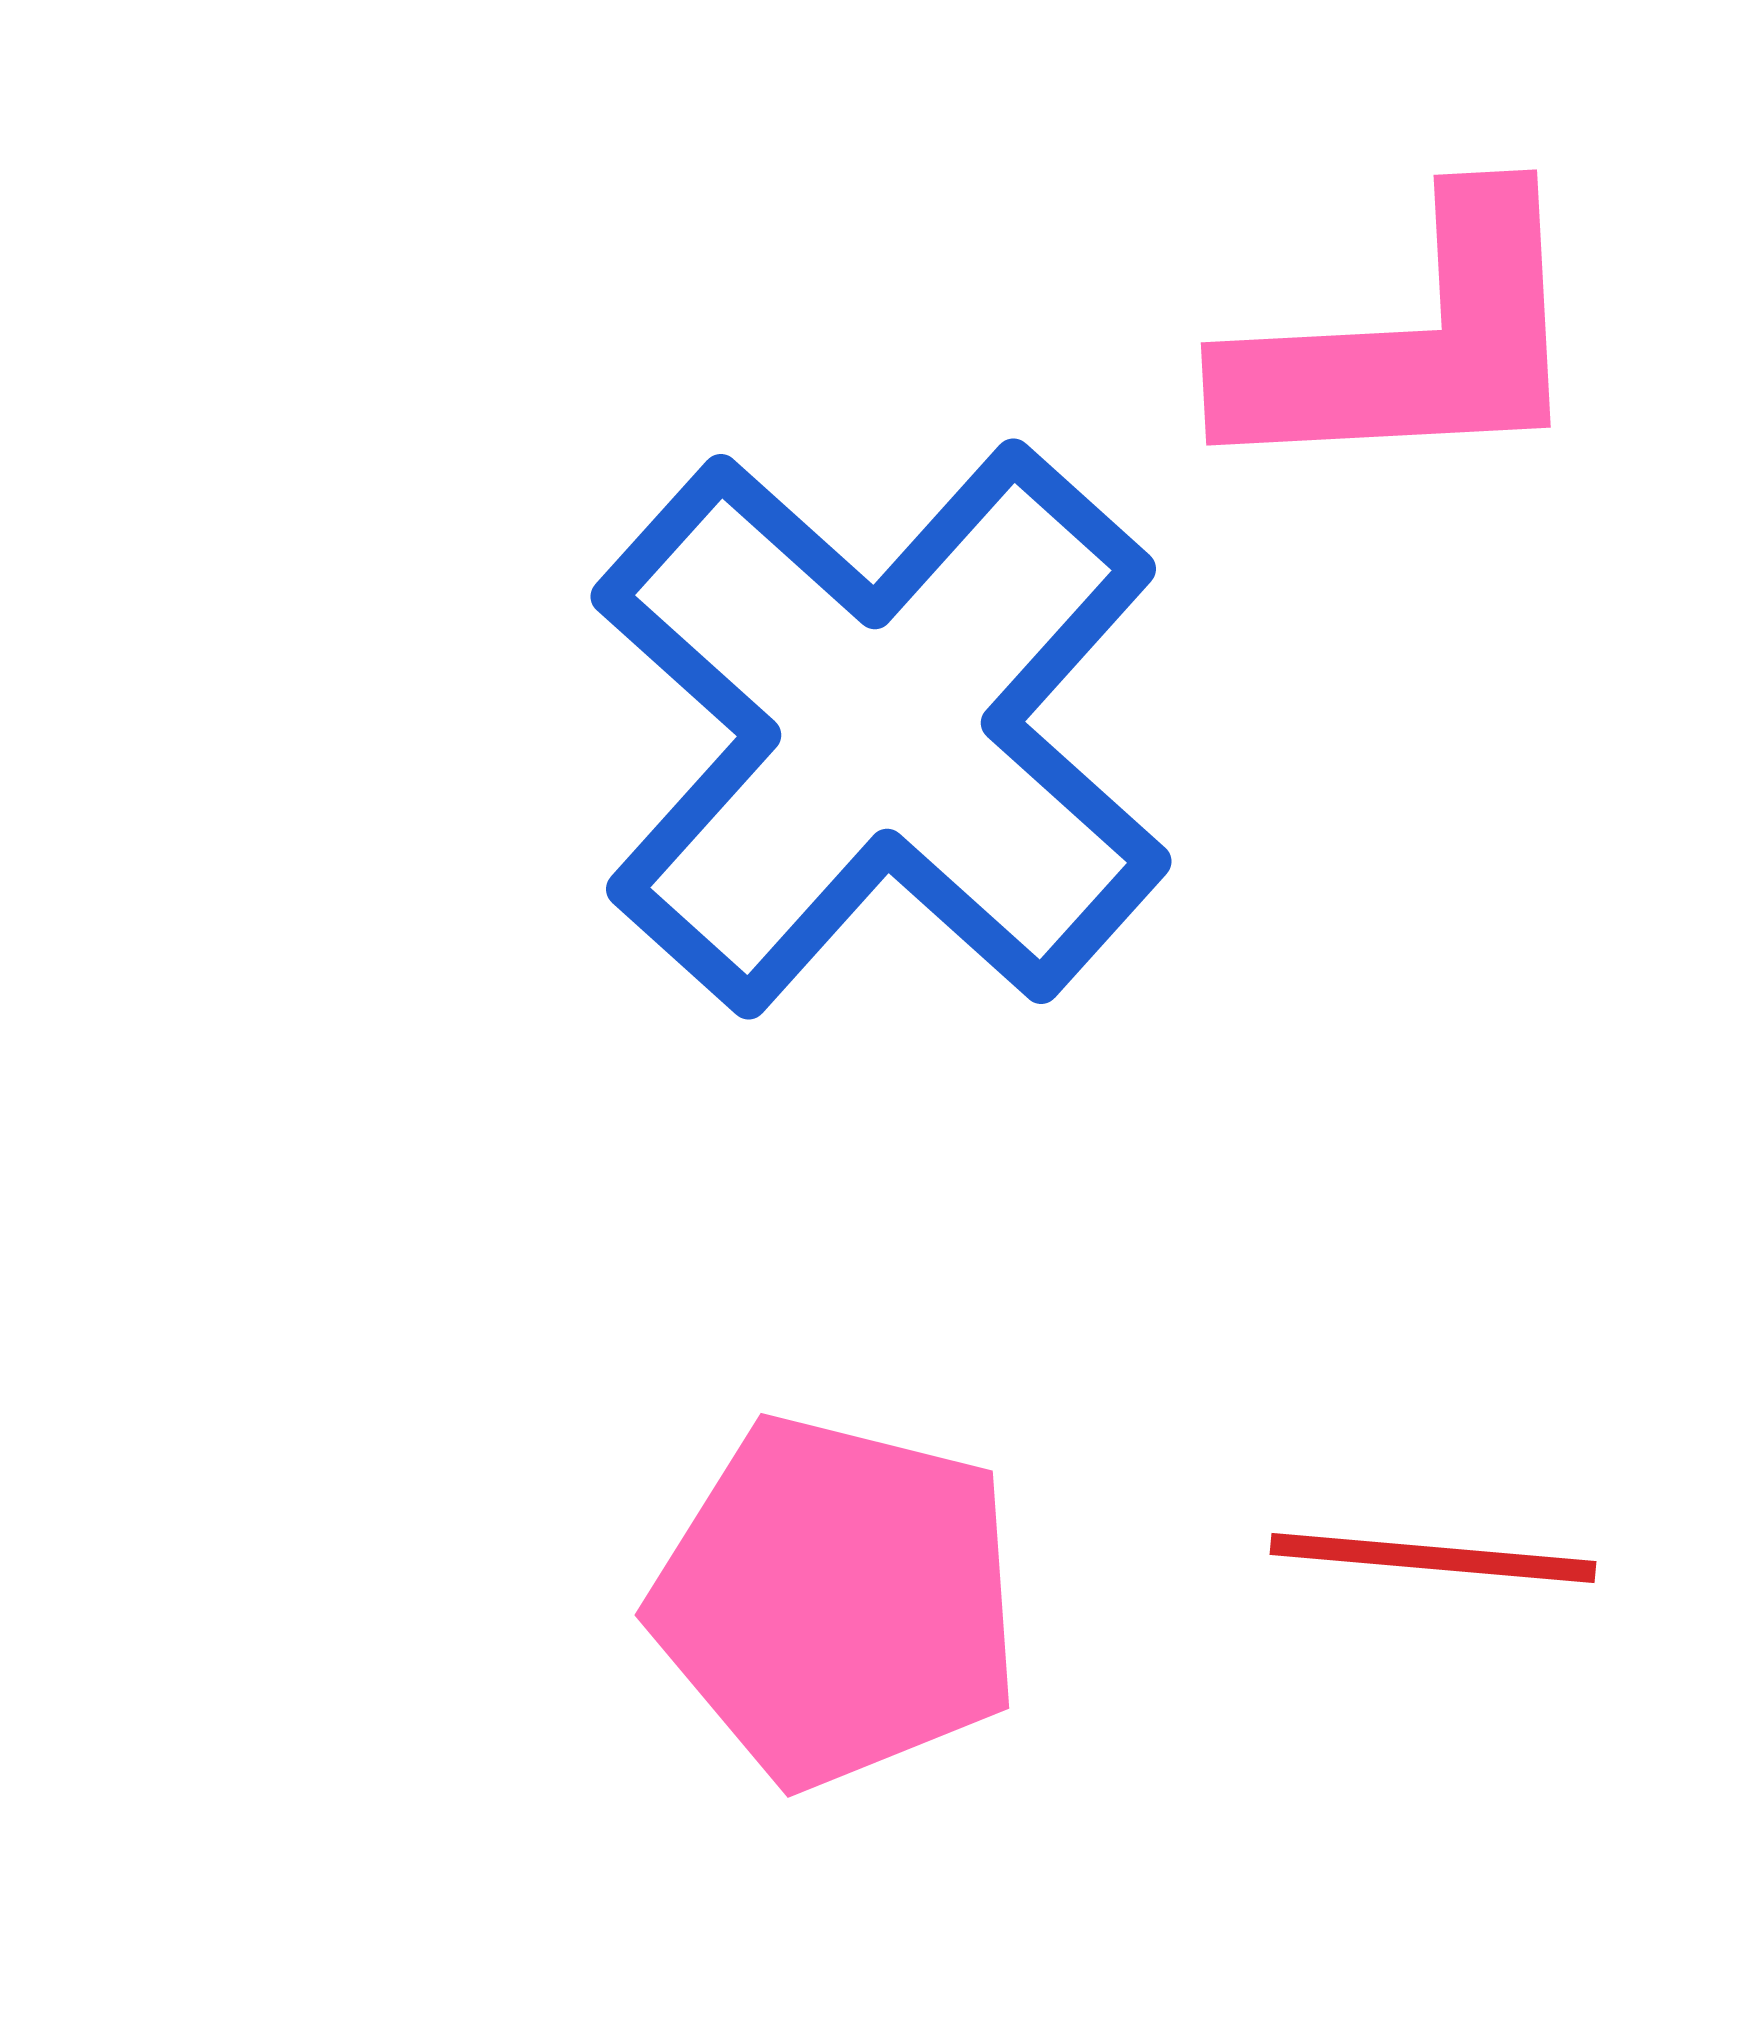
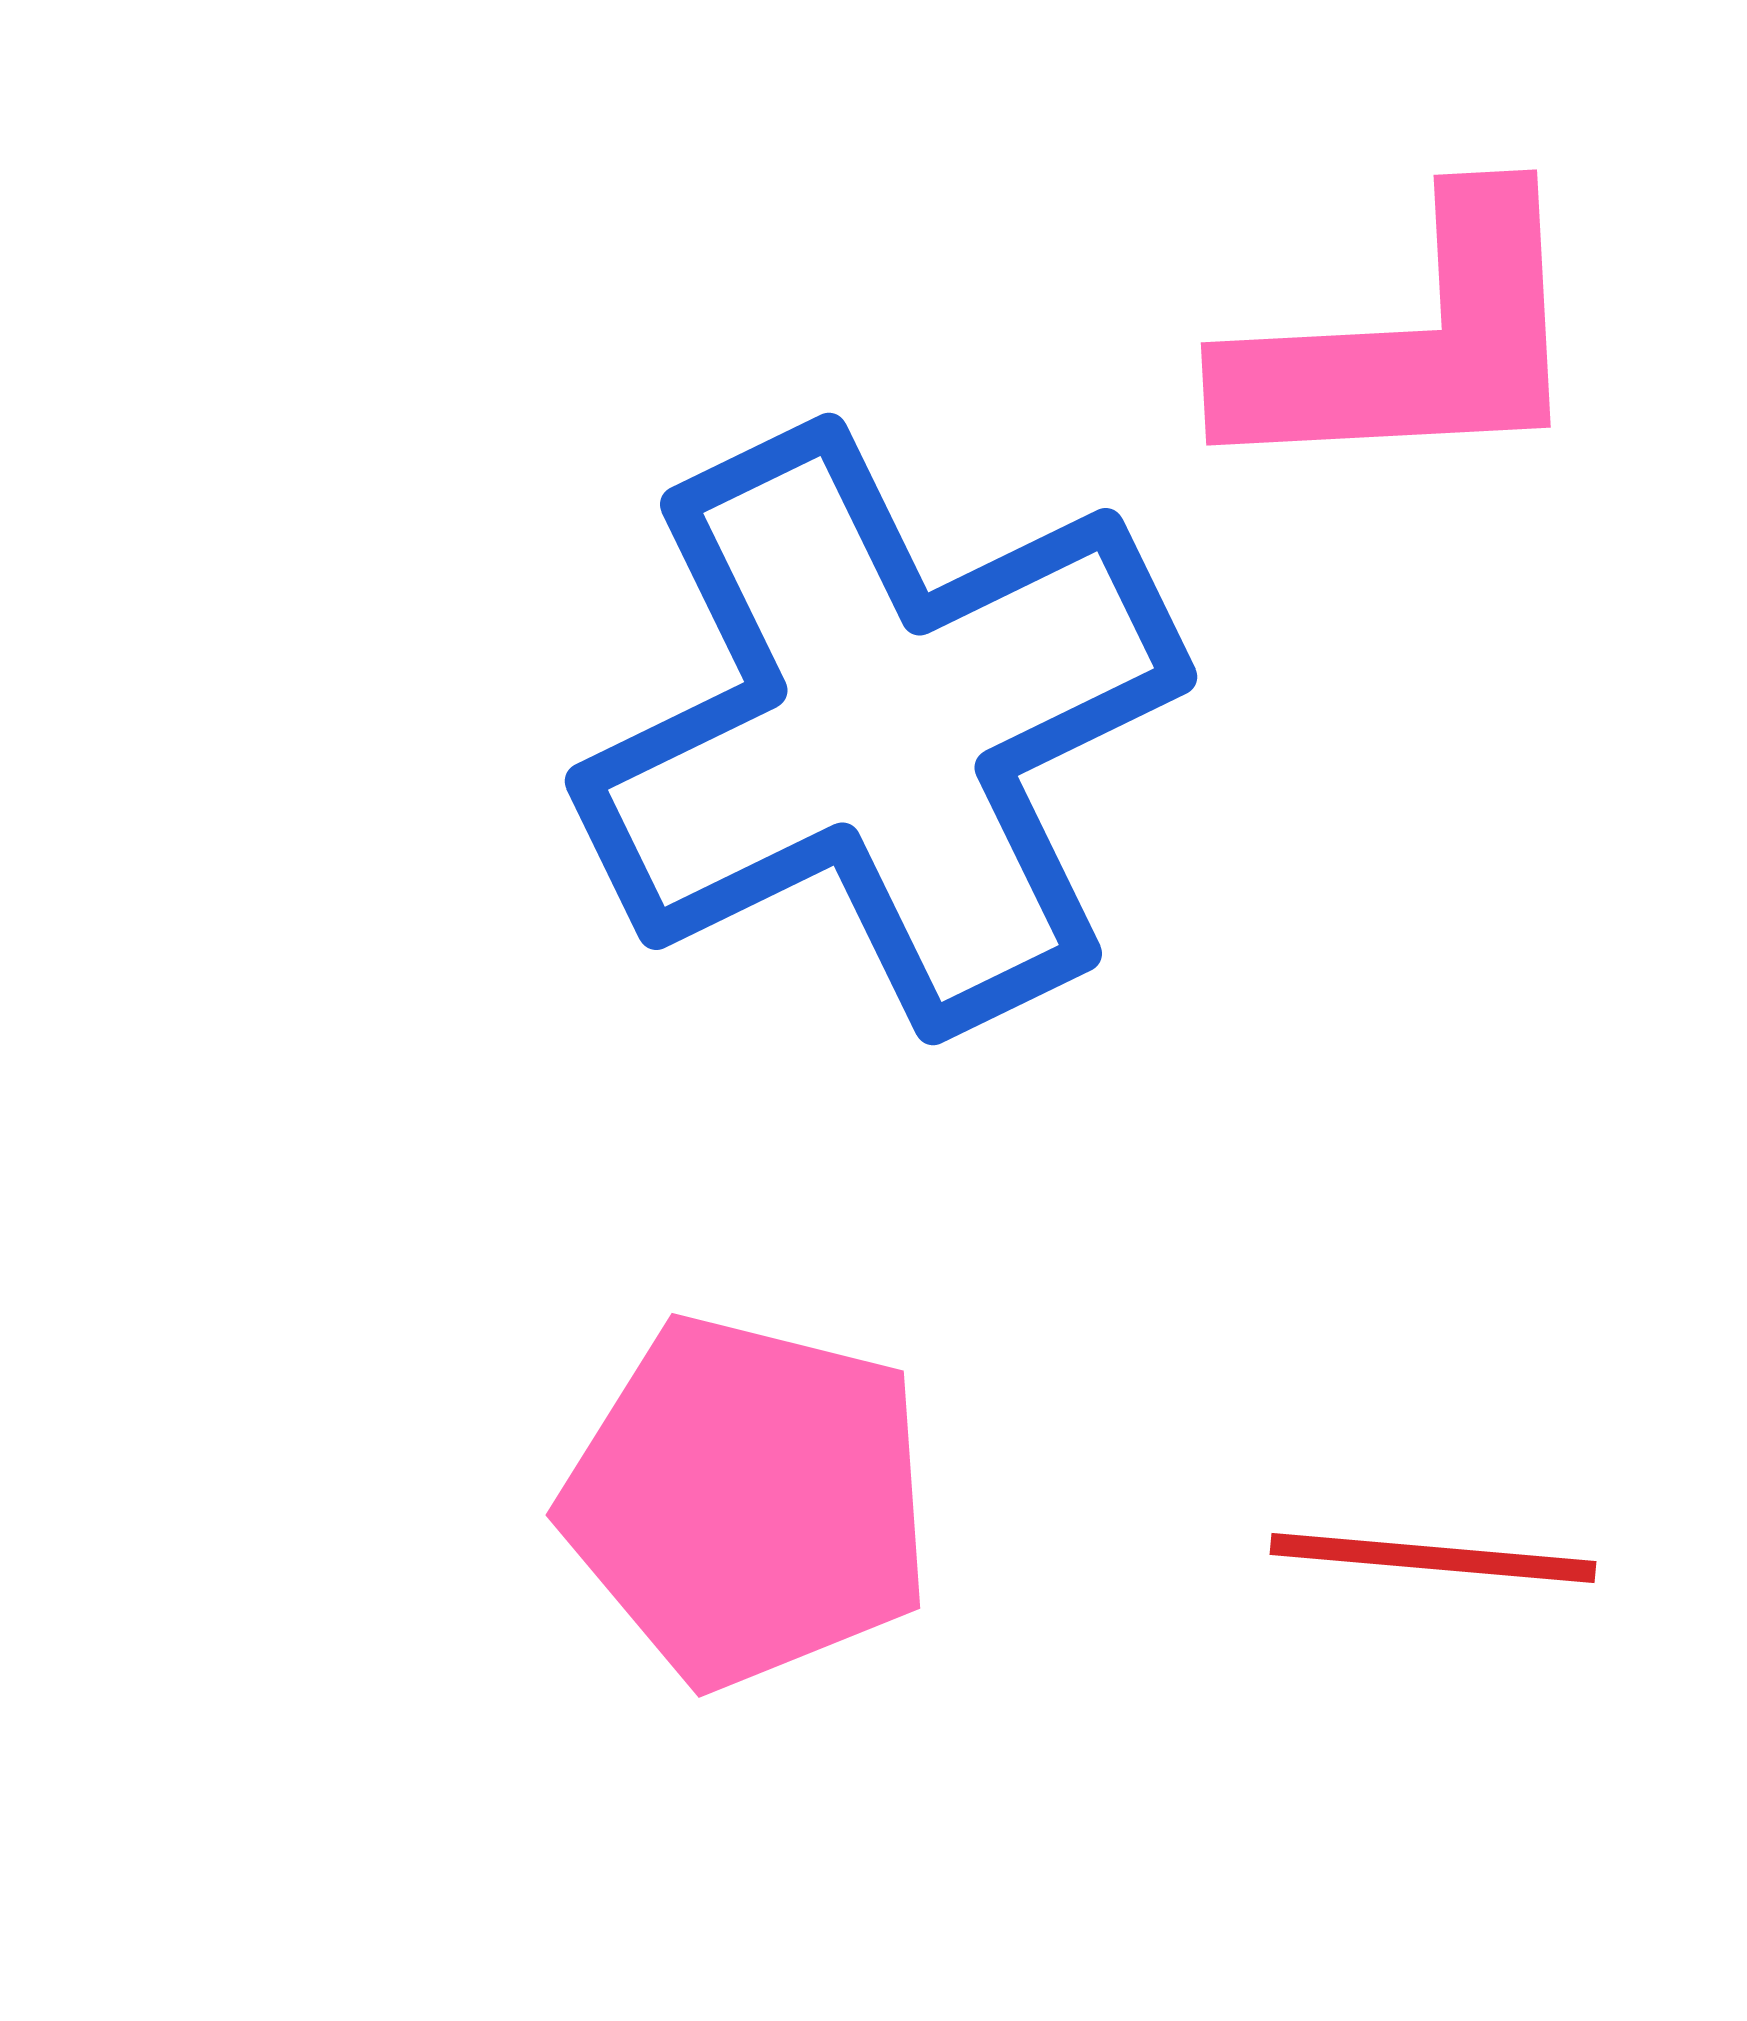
blue cross: rotated 22 degrees clockwise
pink pentagon: moved 89 px left, 100 px up
